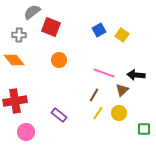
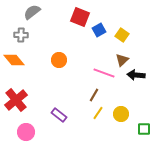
red square: moved 29 px right, 10 px up
gray cross: moved 2 px right
brown triangle: moved 30 px up
red cross: moved 1 px right, 1 px up; rotated 30 degrees counterclockwise
yellow circle: moved 2 px right, 1 px down
